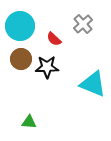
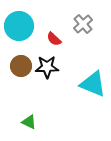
cyan circle: moved 1 px left
brown circle: moved 7 px down
green triangle: rotated 21 degrees clockwise
